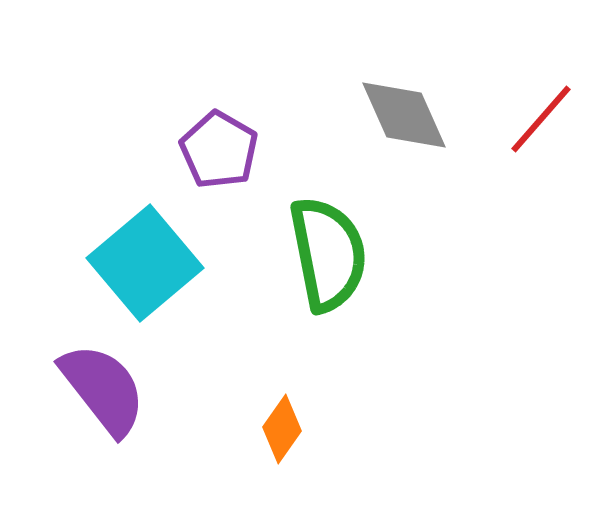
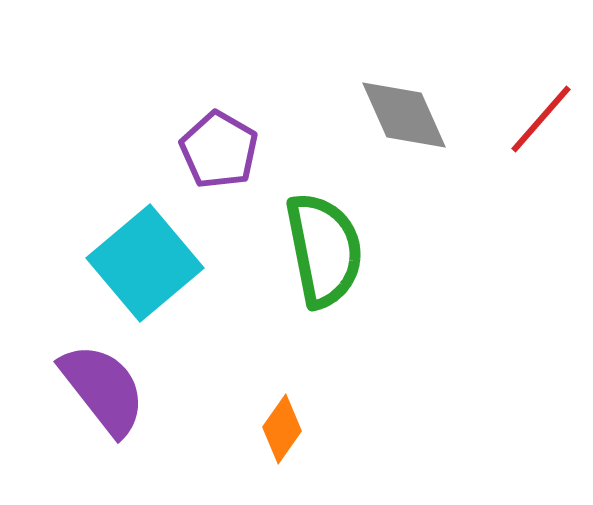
green semicircle: moved 4 px left, 4 px up
